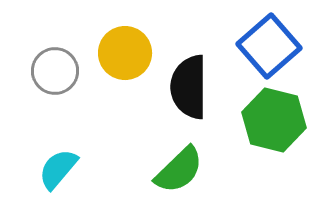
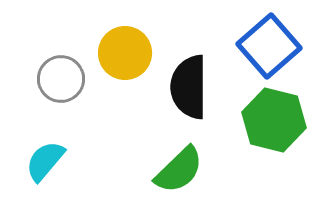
gray circle: moved 6 px right, 8 px down
cyan semicircle: moved 13 px left, 8 px up
